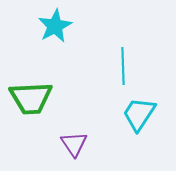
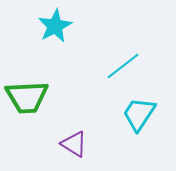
cyan line: rotated 54 degrees clockwise
green trapezoid: moved 4 px left, 1 px up
purple triangle: rotated 24 degrees counterclockwise
